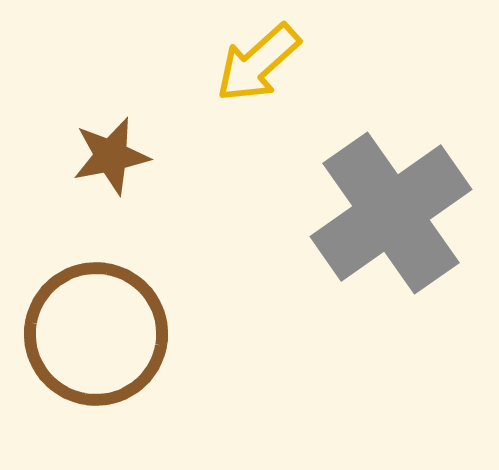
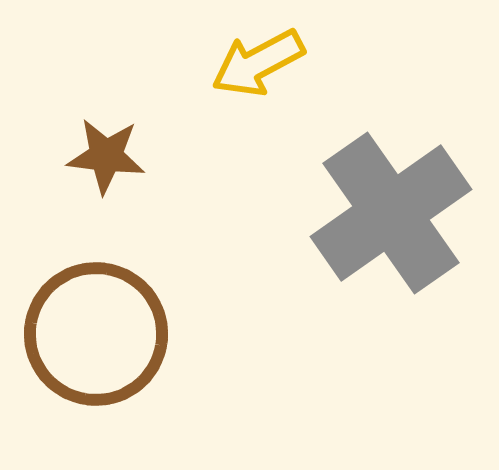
yellow arrow: rotated 14 degrees clockwise
brown star: moved 5 px left; rotated 18 degrees clockwise
